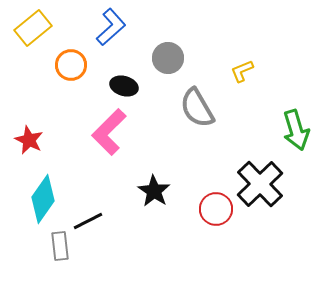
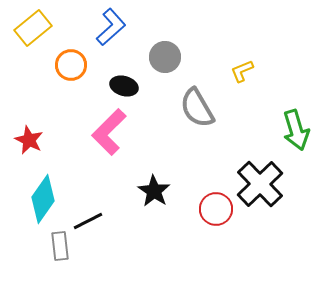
gray circle: moved 3 px left, 1 px up
